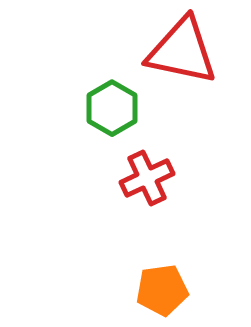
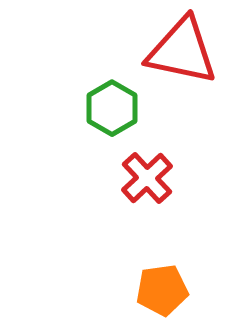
red cross: rotated 18 degrees counterclockwise
